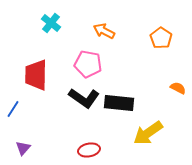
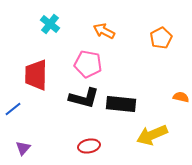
cyan cross: moved 1 px left, 1 px down
orange pentagon: rotated 10 degrees clockwise
orange semicircle: moved 3 px right, 9 px down; rotated 14 degrees counterclockwise
black L-shape: rotated 20 degrees counterclockwise
black rectangle: moved 2 px right, 1 px down
blue line: rotated 18 degrees clockwise
yellow arrow: moved 4 px right, 2 px down; rotated 12 degrees clockwise
red ellipse: moved 4 px up
